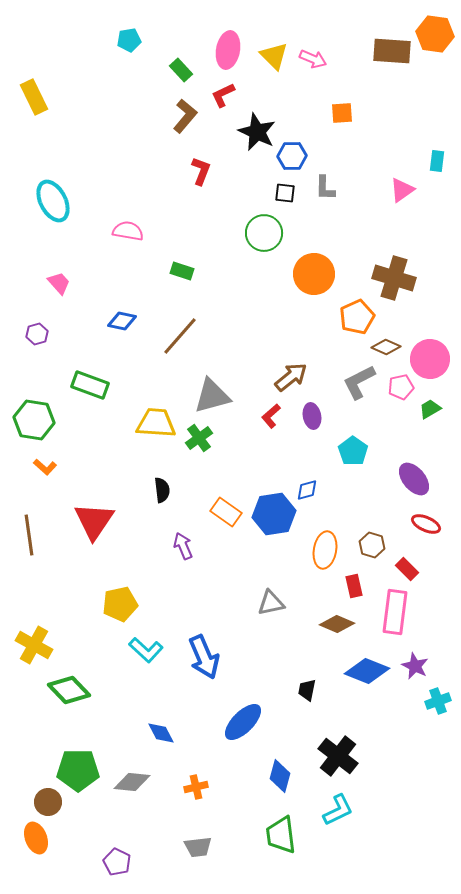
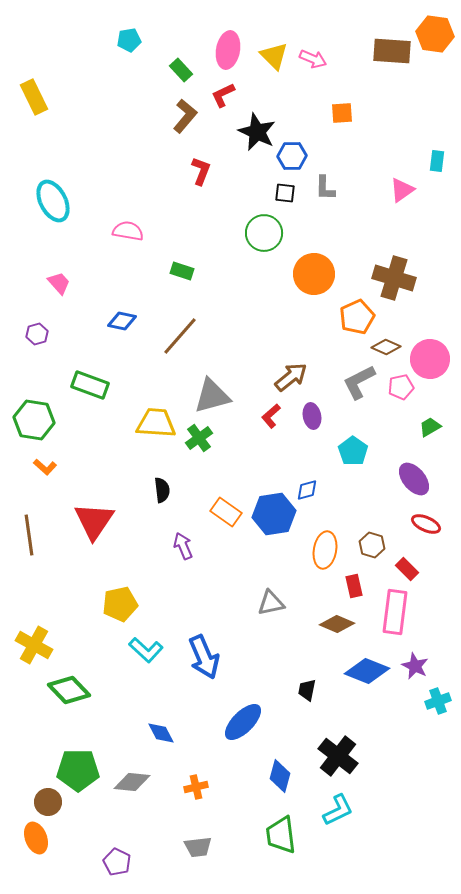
green trapezoid at (430, 409): moved 18 px down
